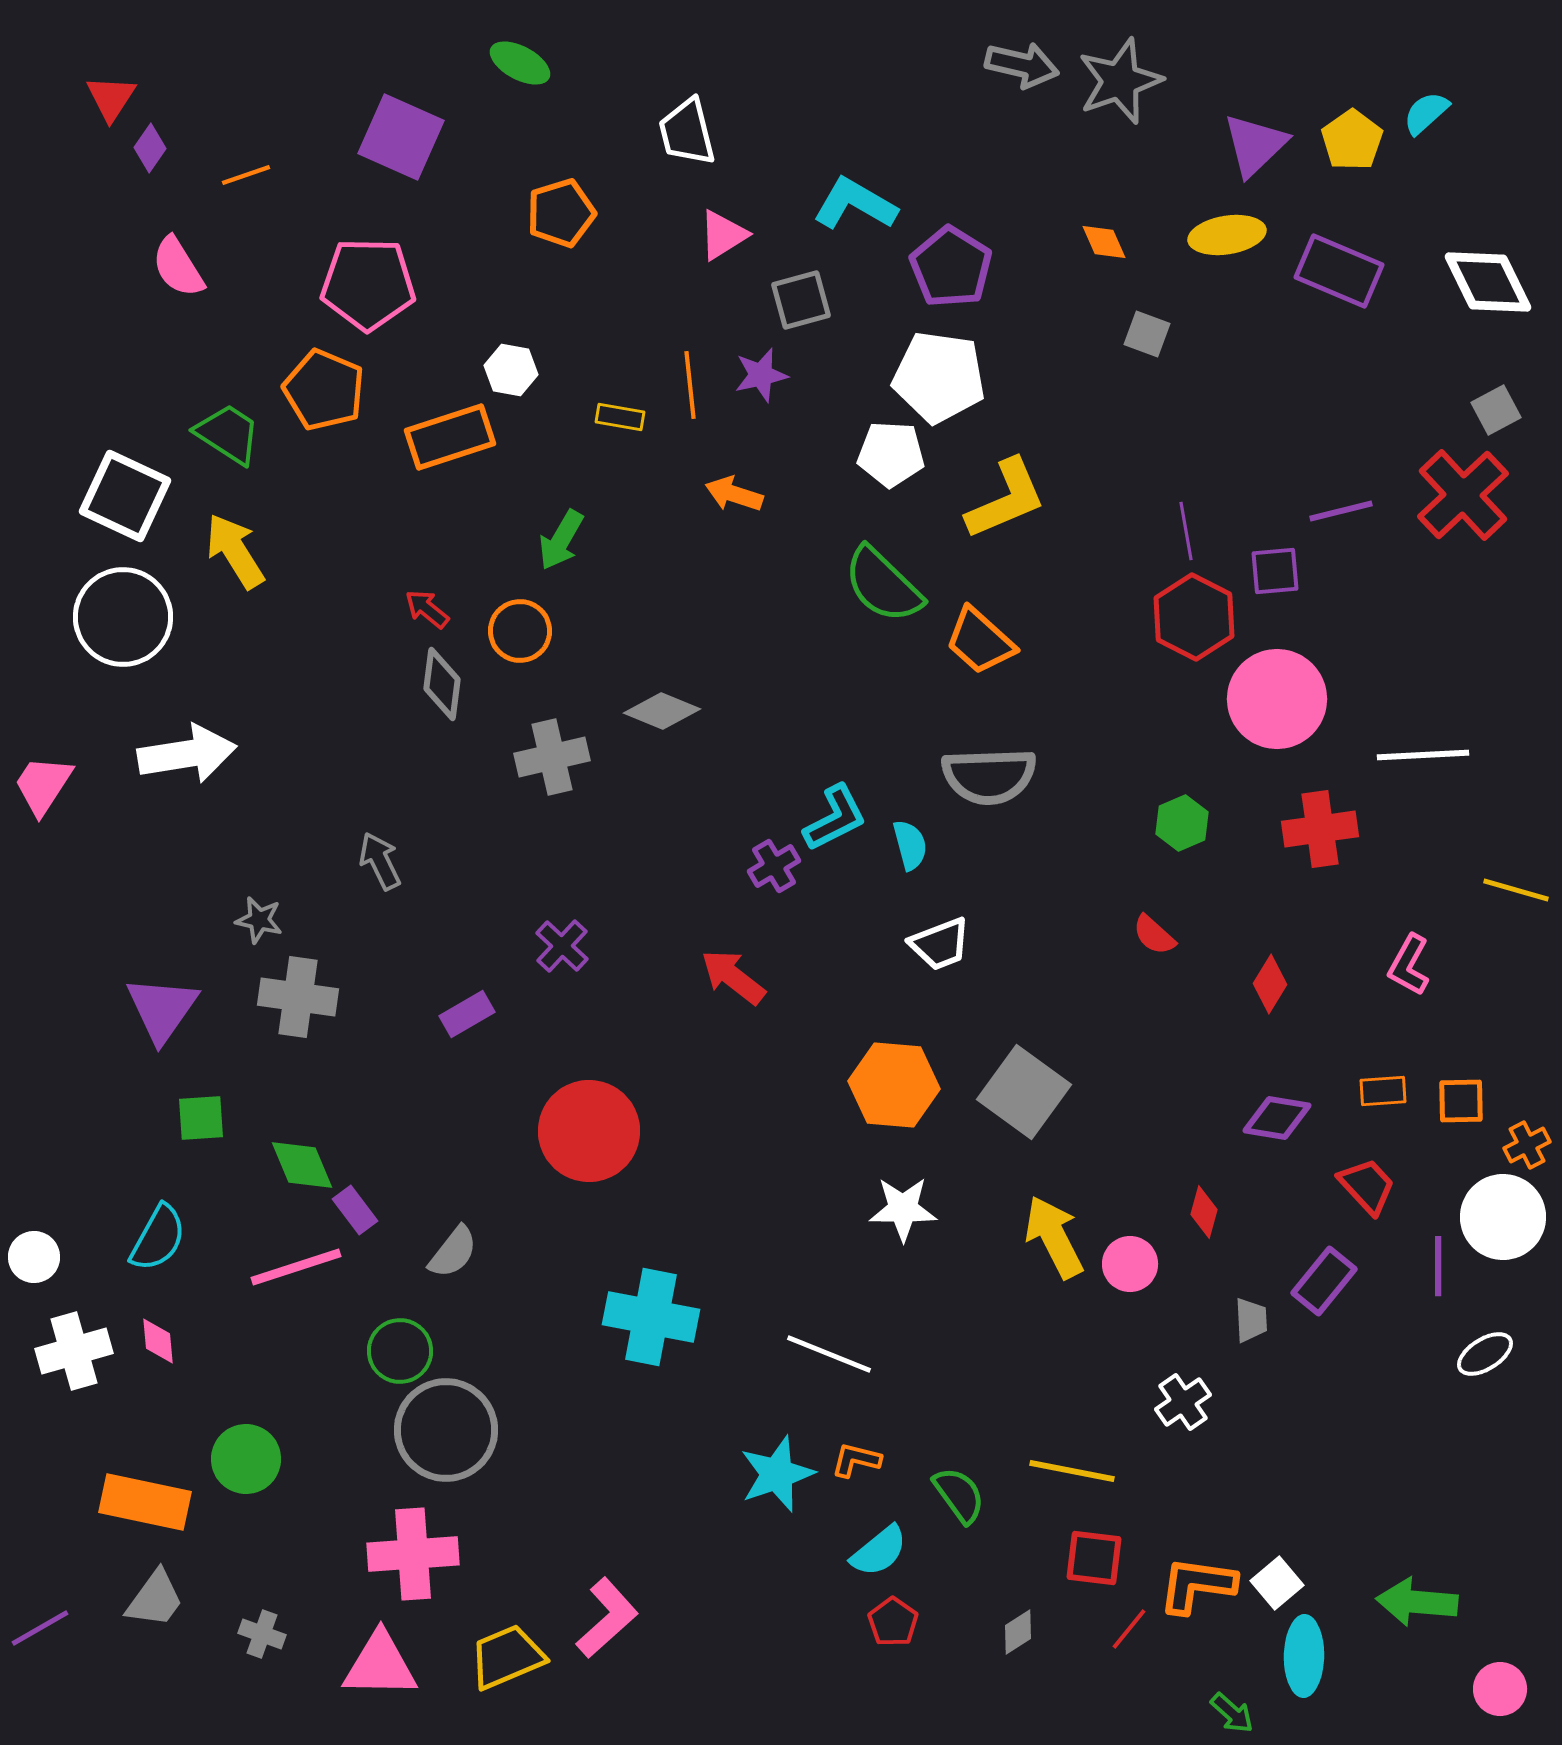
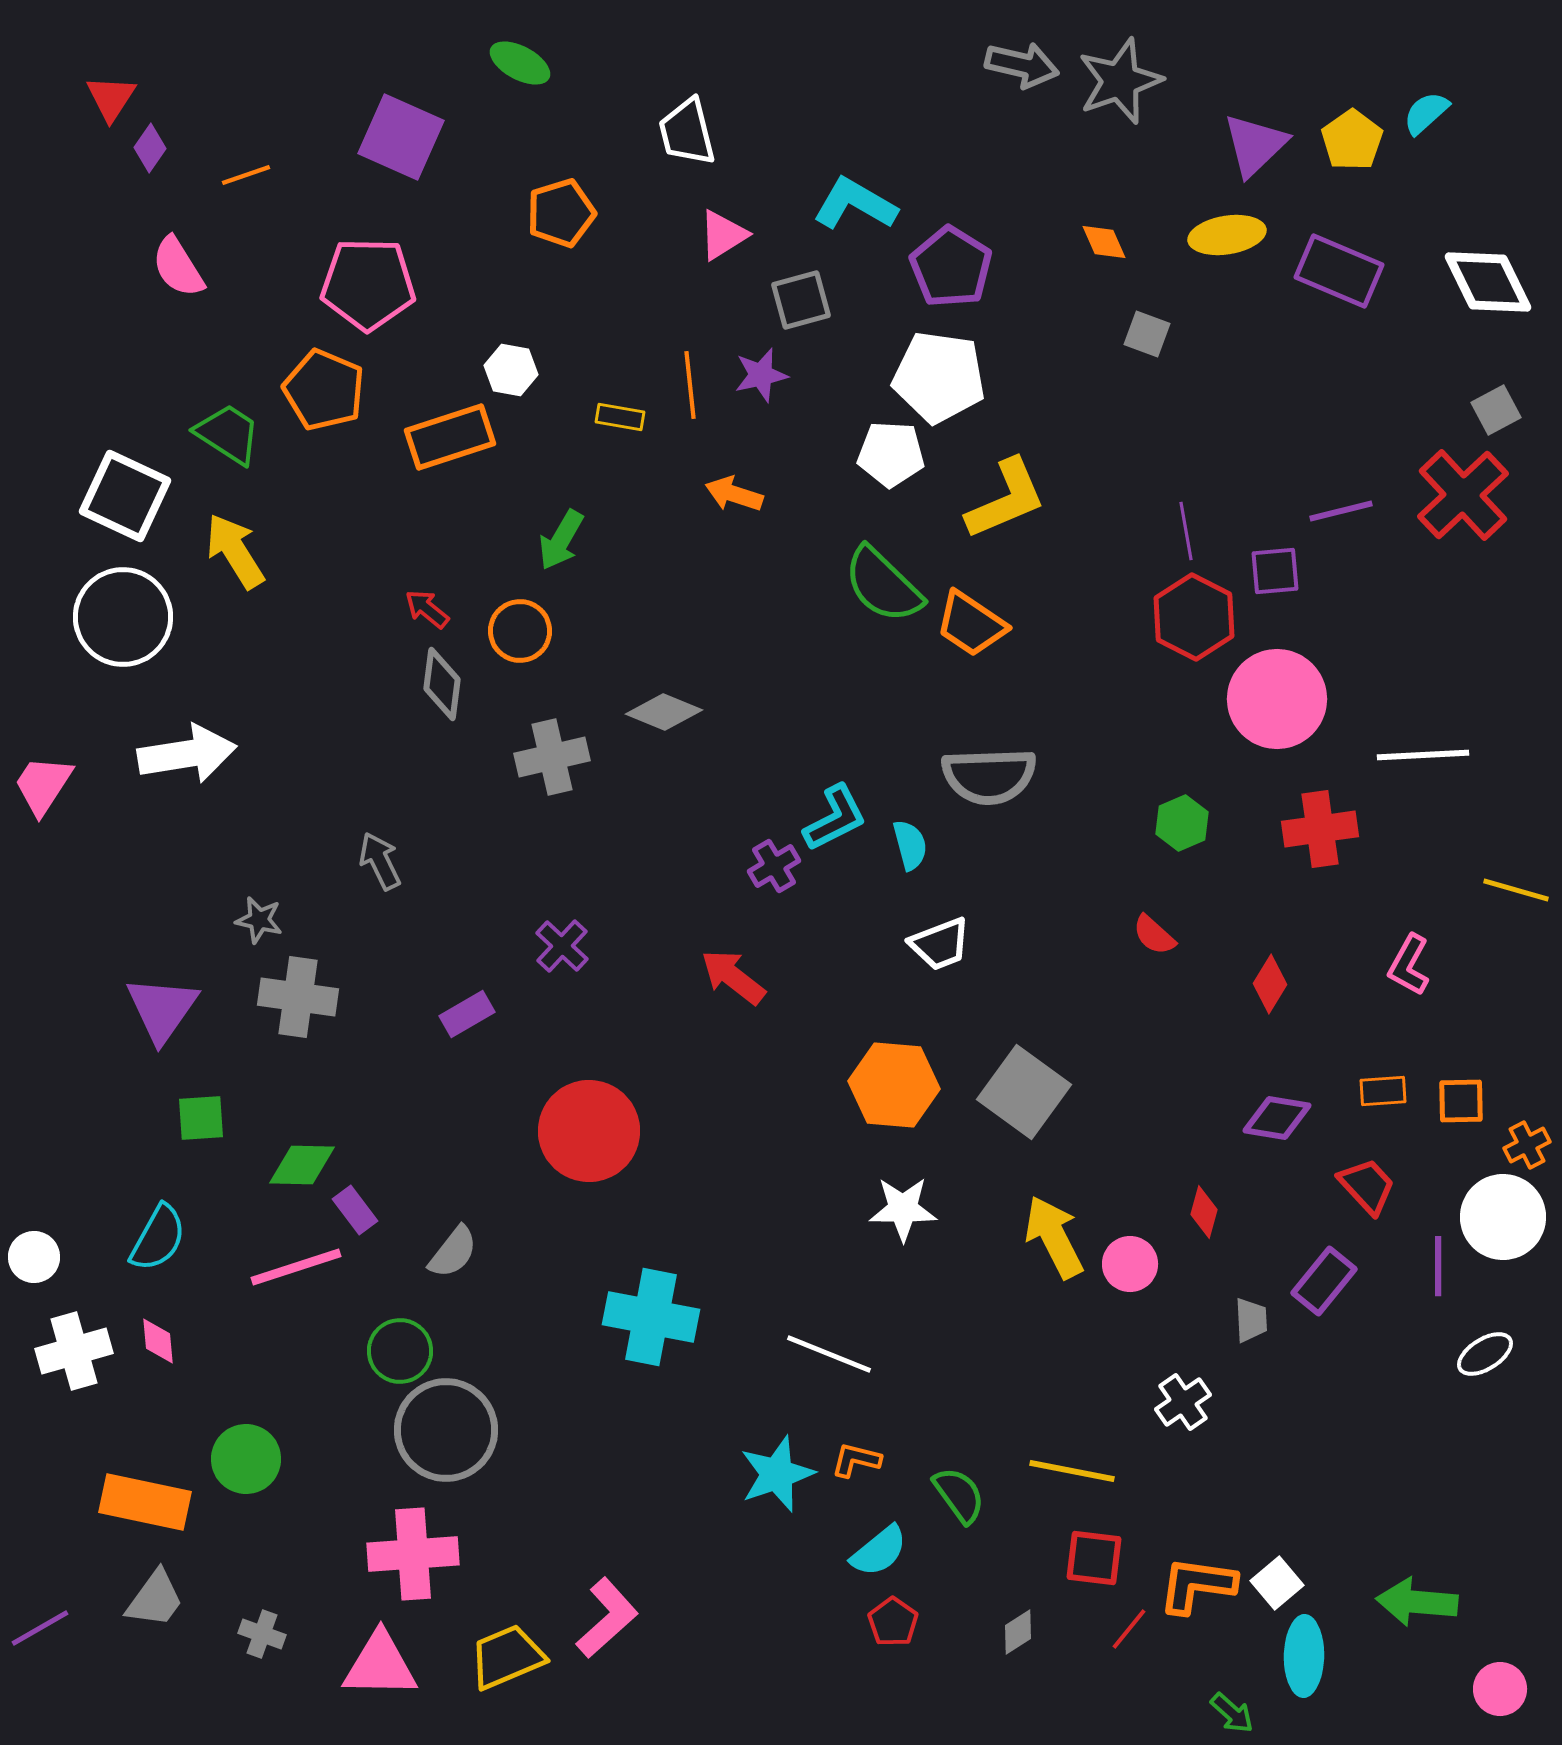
orange trapezoid at (980, 641): moved 9 px left, 17 px up; rotated 8 degrees counterclockwise
gray diamond at (662, 711): moved 2 px right, 1 px down
green diamond at (302, 1165): rotated 66 degrees counterclockwise
